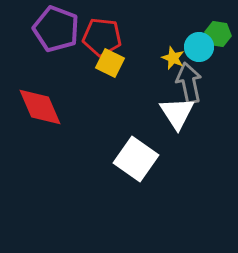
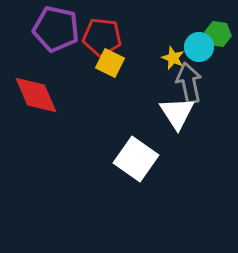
purple pentagon: rotated 9 degrees counterclockwise
red diamond: moved 4 px left, 12 px up
